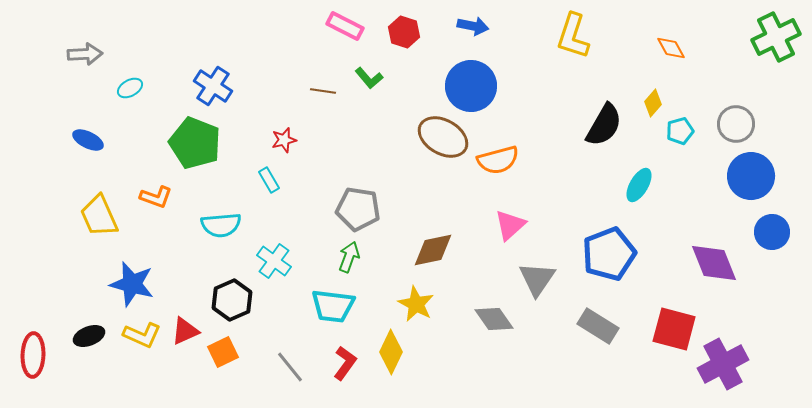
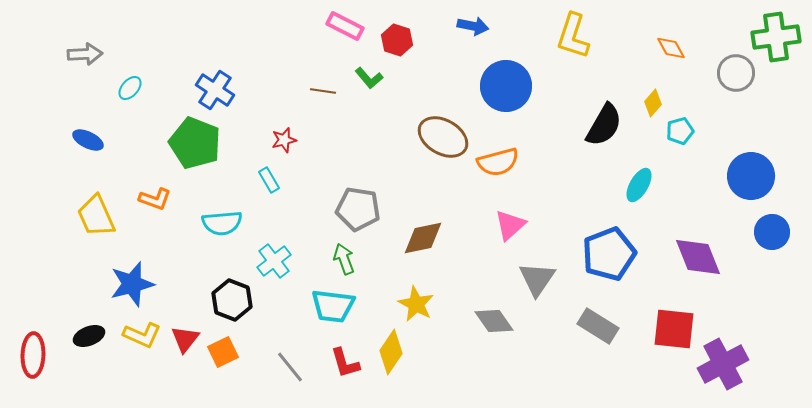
red hexagon at (404, 32): moved 7 px left, 8 px down
green cross at (776, 37): rotated 18 degrees clockwise
blue cross at (213, 86): moved 2 px right, 4 px down
blue circle at (471, 86): moved 35 px right
cyan ellipse at (130, 88): rotated 20 degrees counterclockwise
gray circle at (736, 124): moved 51 px up
orange semicircle at (498, 160): moved 2 px down
orange L-shape at (156, 197): moved 1 px left, 2 px down
yellow trapezoid at (99, 216): moved 3 px left
cyan semicircle at (221, 225): moved 1 px right, 2 px up
brown diamond at (433, 250): moved 10 px left, 12 px up
green arrow at (349, 257): moved 5 px left, 2 px down; rotated 40 degrees counterclockwise
cyan cross at (274, 261): rotated 16 degrees clockwise
purple diamond at (714, 263): moved 16 px left, 6 px up
blue star at (132, 284): rotated 30 degrees counterclockwise
black hexagon at (232, 300): rotated 15 degrees counterclockwise
gray diamond at (494, 319): moved 2 px down
red square at (674, 329): rotated 9 degrees counterclockwise
red triangle at (185, 331): moved 8 px down; rotated 28 degrees counterclockwise
yellow diamond at (391, 352): rotated 9 degrees clockwise
red L-shape at (345, 363): rotated 128 degrees clockwise
